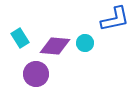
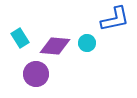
cyan circle: moved 2 px right
